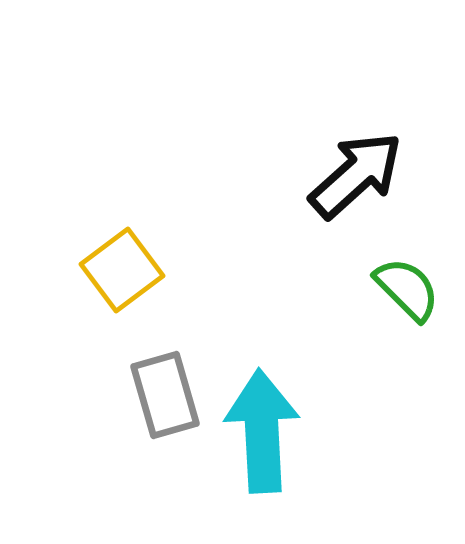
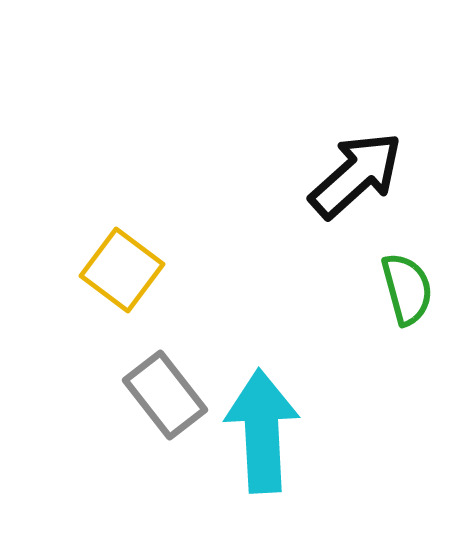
yellow square: rotated 16 degrees counterclockwise
green semicircle: rotated 30 degrees clockwise
gray rectangle: rotated 22 degrees counterclockwise
